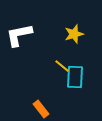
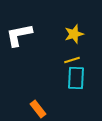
yellow line: moved 10 px right, 6 px up; rotated 56 degrees counterclockwise
cyan rectangle: moved 1 px right, 1 px down
orange rectangle: moved 3 px left
